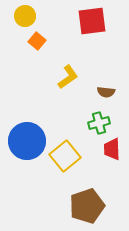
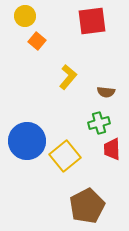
yellow L-shape: rotated 15 degrees counterclockwise
brown pentagon: rotated 8 degrees counterclockwise
